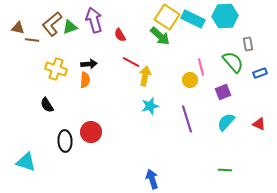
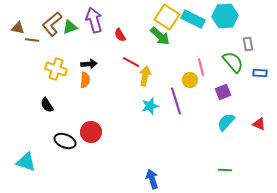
blue rectangle: rotated 24 degrees clockwise
purple line: moved 11 px left, 18 px up
black ellipse: rotated 65 degrees counterclockwise
